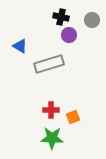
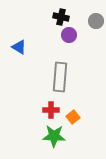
gray circle: moved 4 px right, 1 px down
blue triangle: moved 1 px left, 1 px down
gray rectangle: moved 11 px right, 13 px down; rotated 68 degrees counterclockwise
orange square: rotated 16 degrees counterclockwise
green star: moved 2 px right, 2 px up
